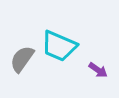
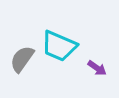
purple arrow: moved 1 px left, 2 px up
